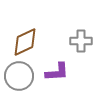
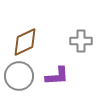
purple L-shape: moved 4 px down
